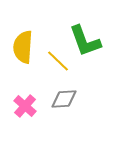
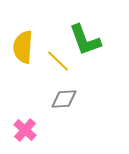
green L-shape: moved 1 px up
pink cross: moved 24 px down
